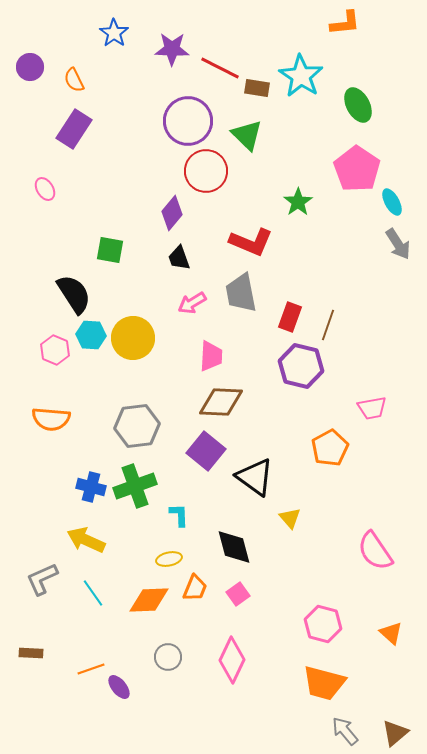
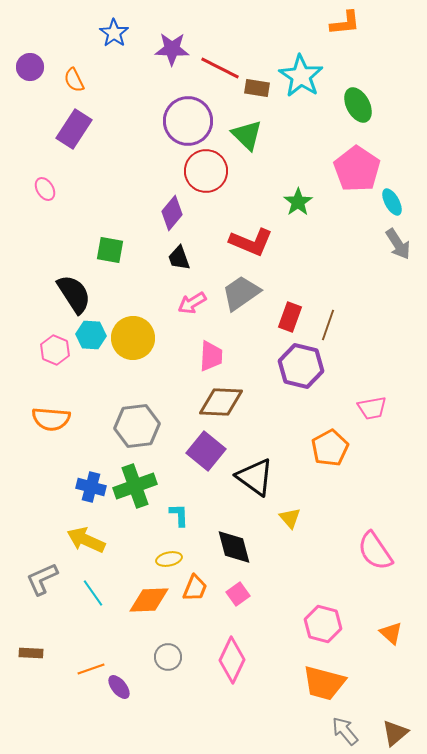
gray trapezoid at (241, 293): rotated 66 degrees clockwise
